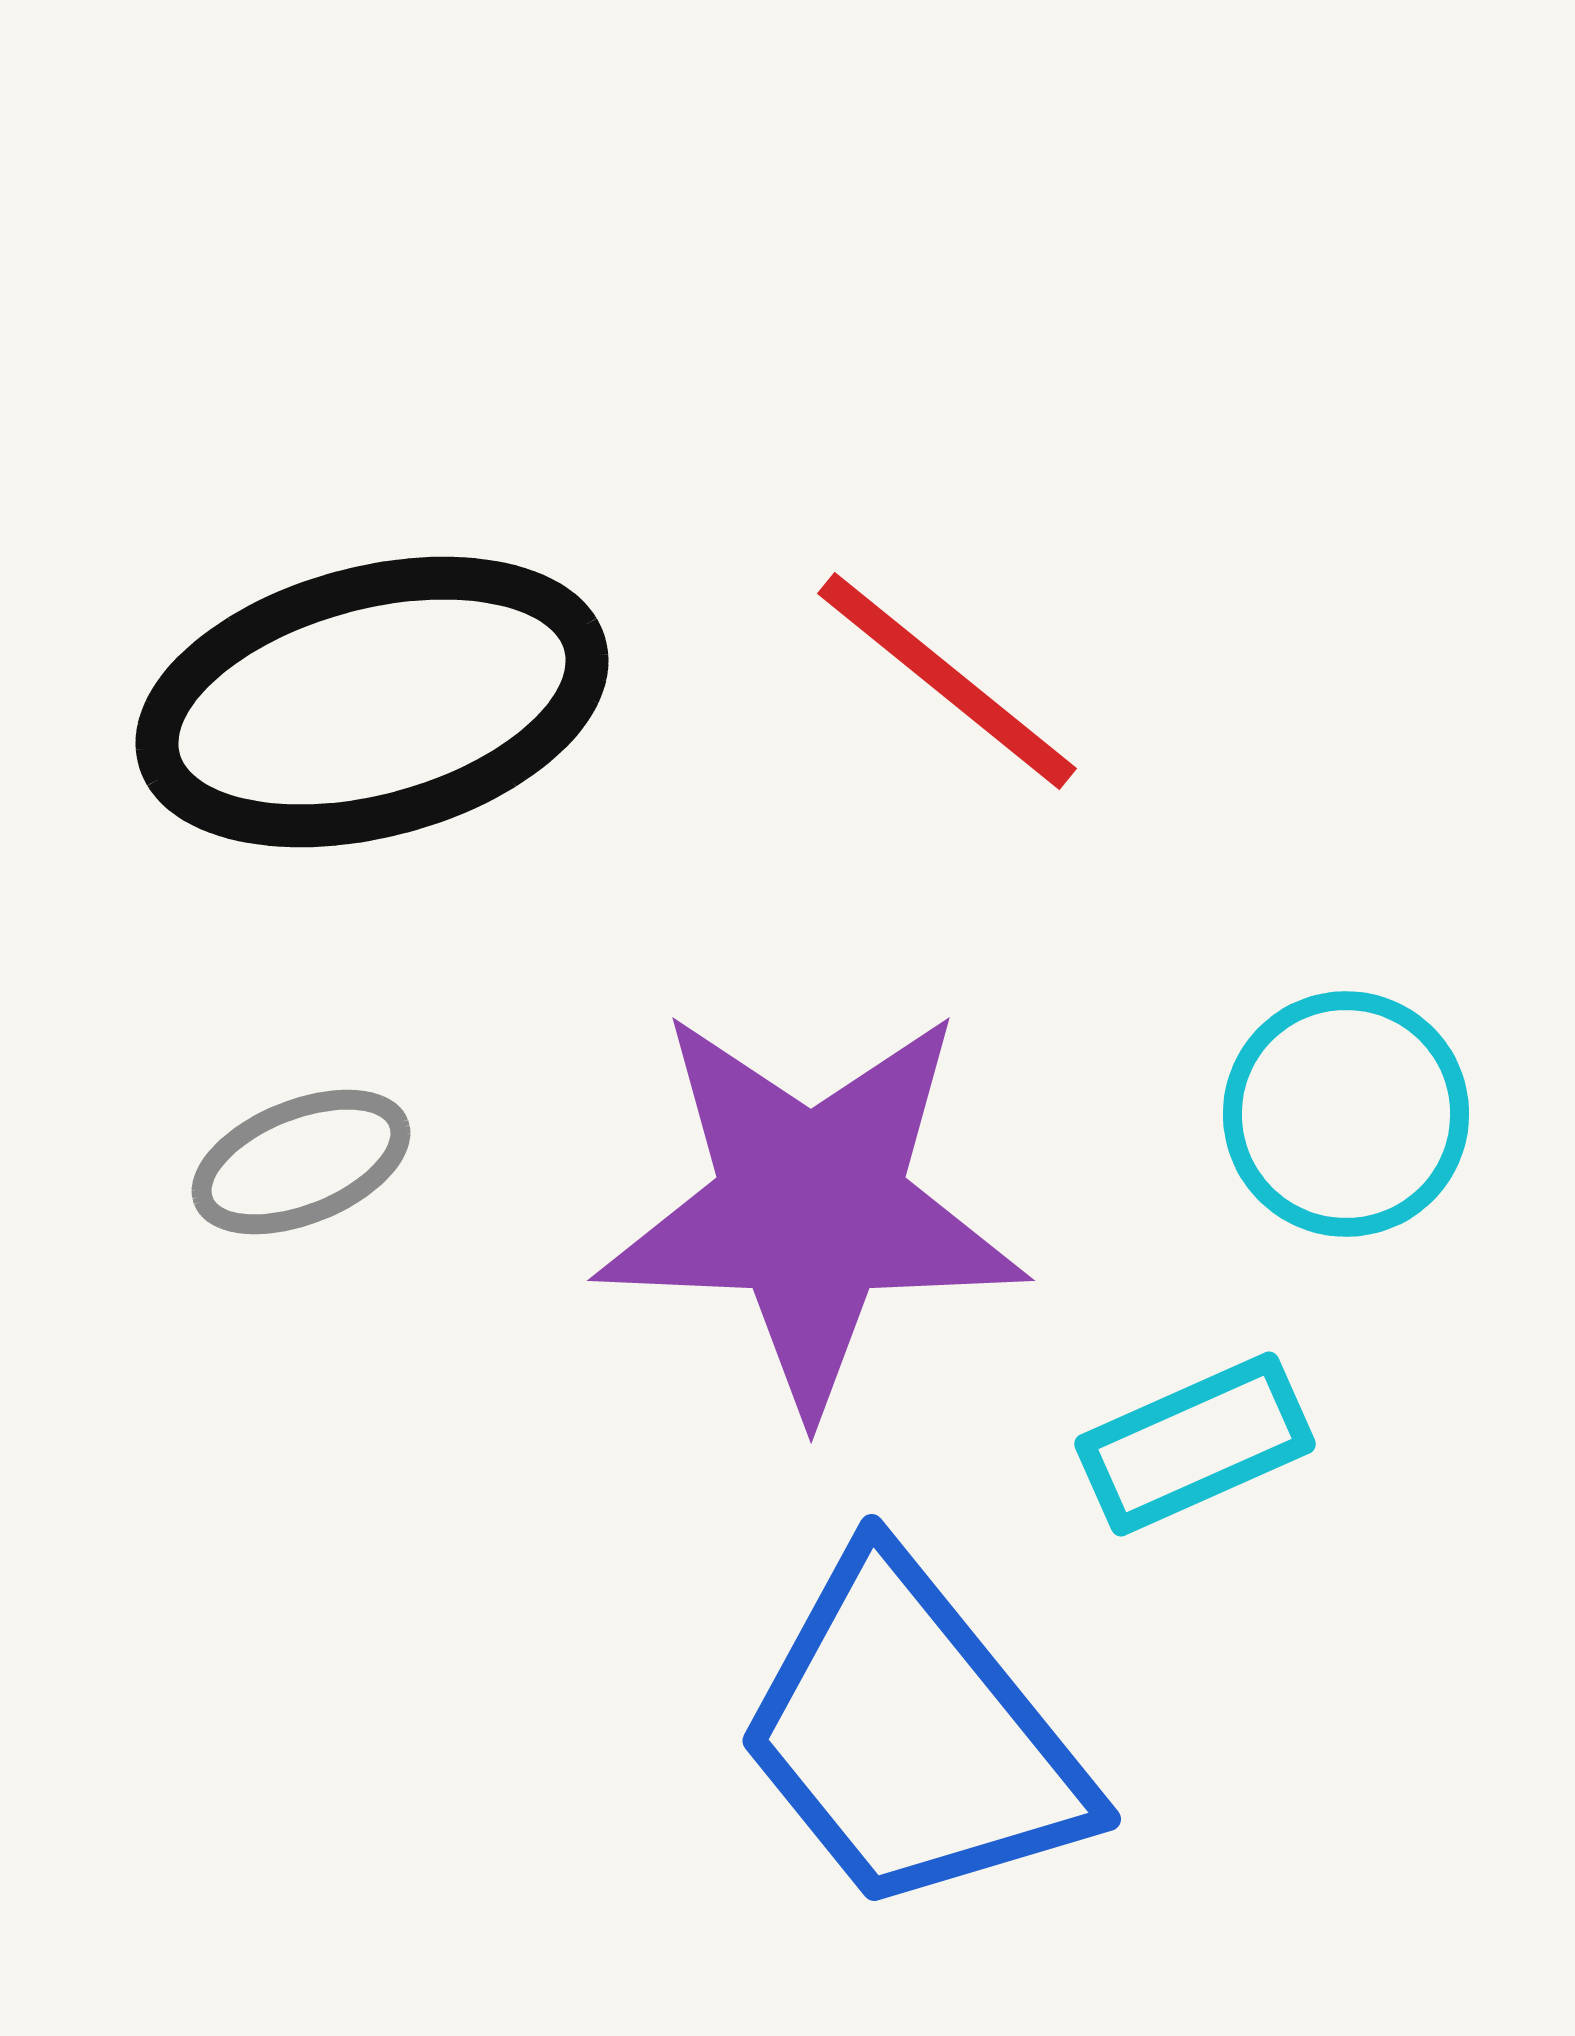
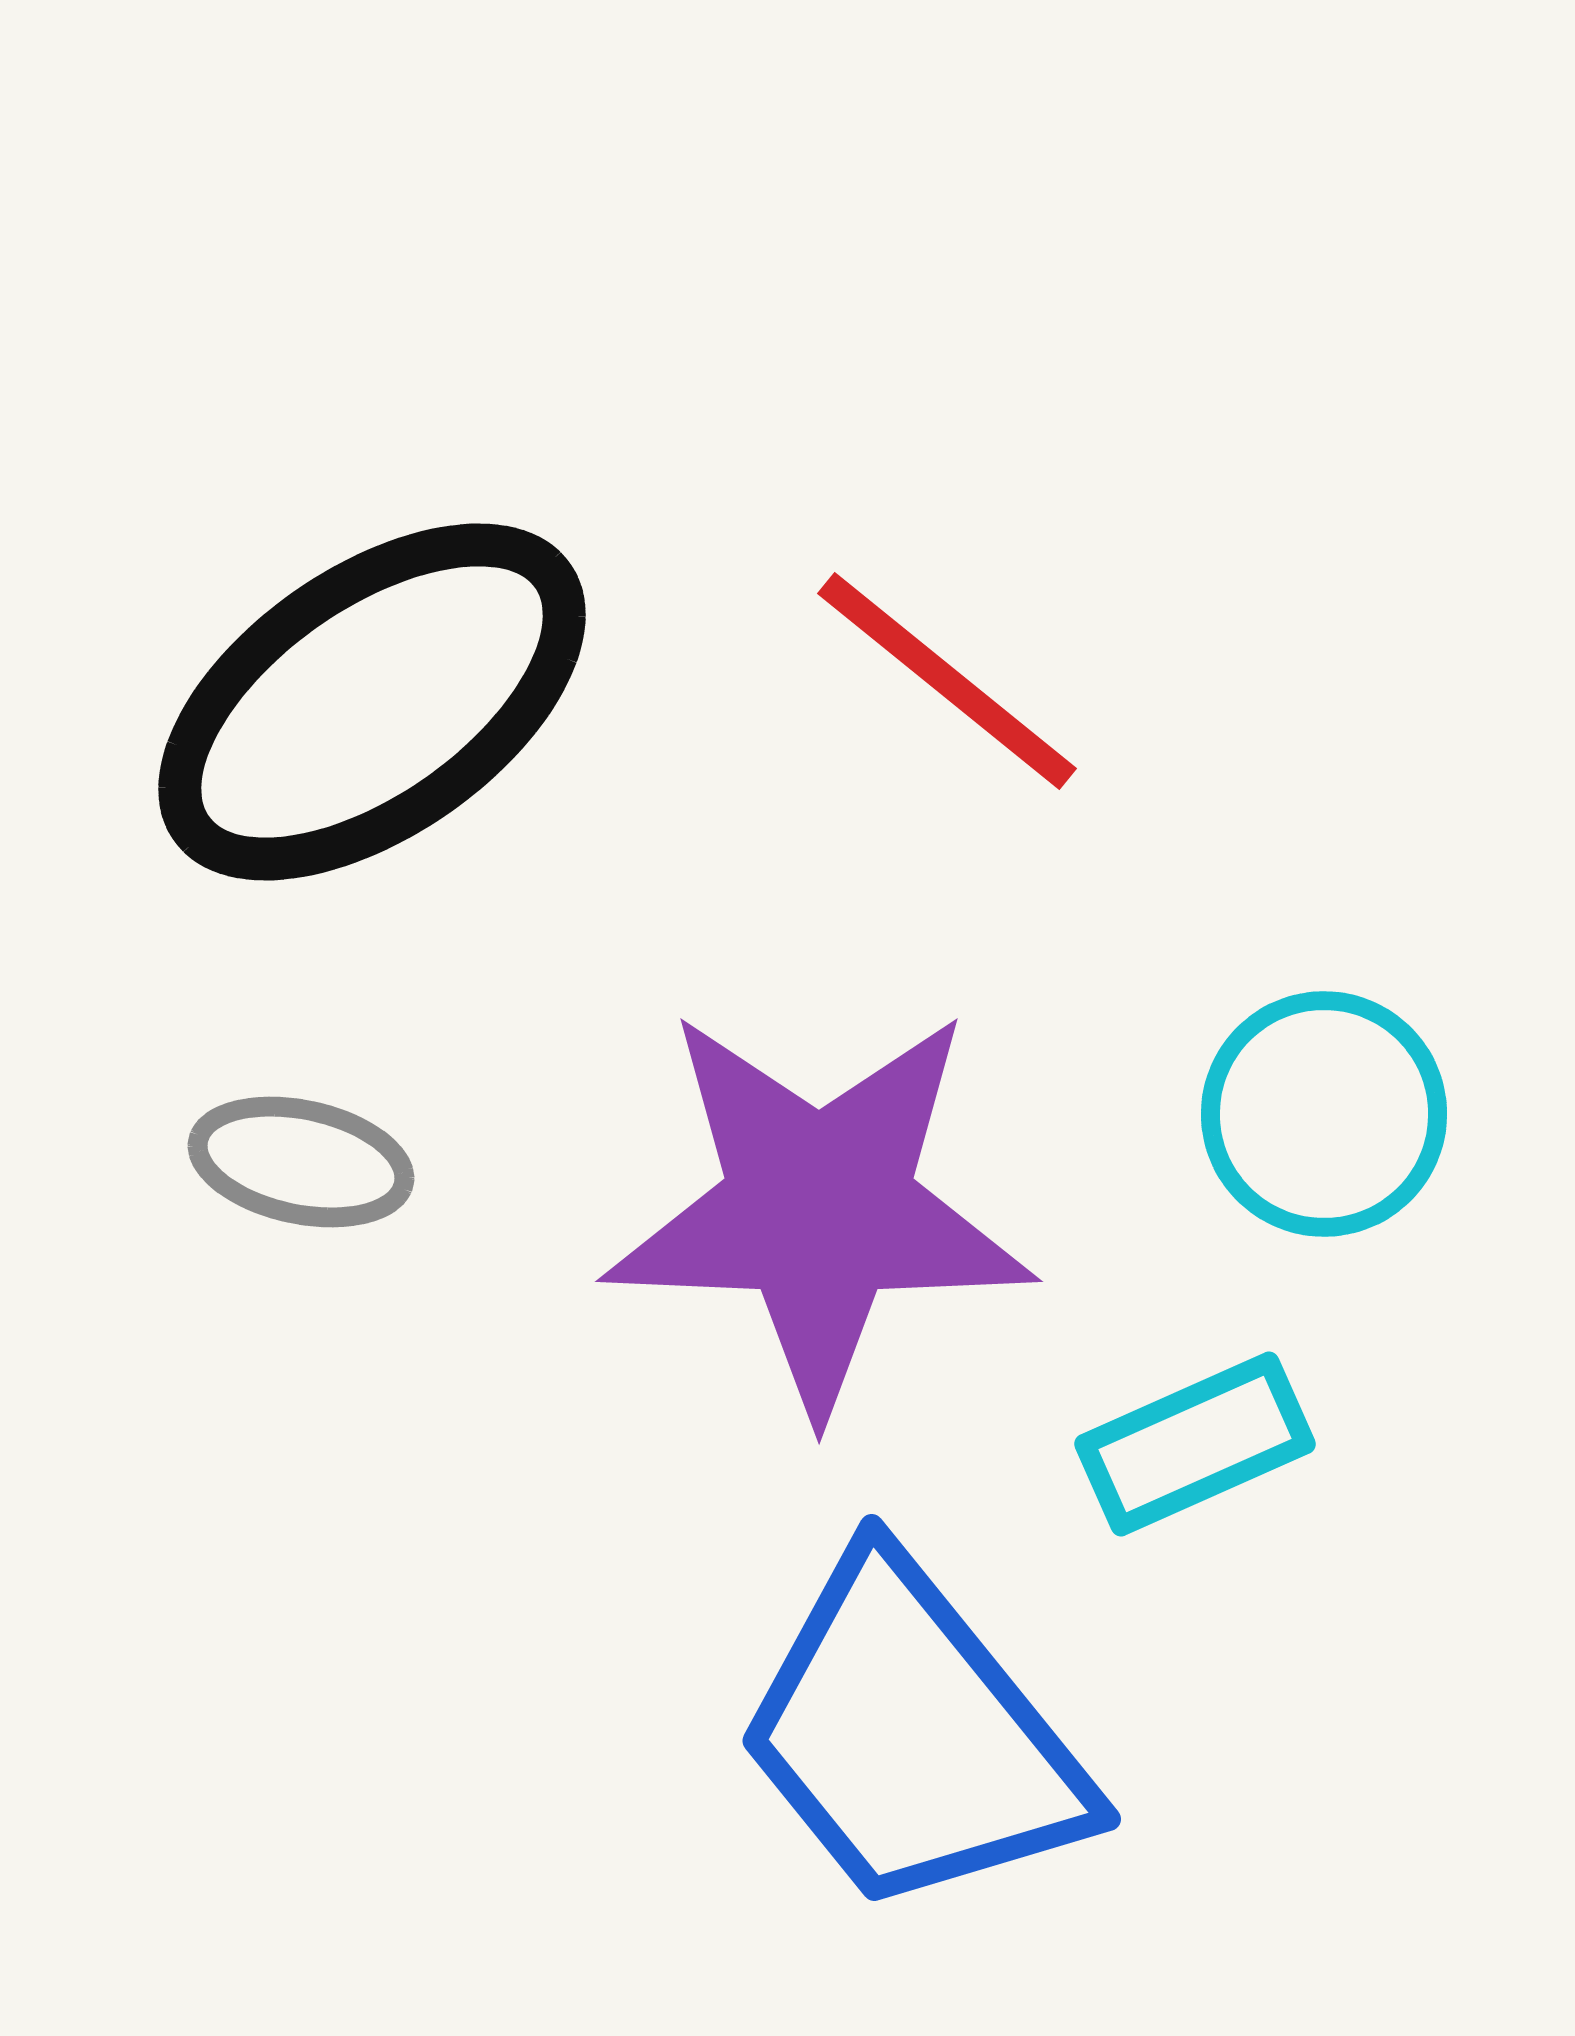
black ellipse: rotated 20 degrees counterclockwise
cyan circle: moved 22 px left
gray ellipse: rotated 34 degrees clockwise
purple star: moved 8 px right, 1 px down
